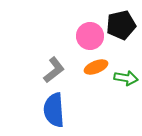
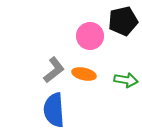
black pentagon: moved 2 px right, 4 px up
orange ellipse: moved 12 px left, 7 px down; rotated 35 degrees clockwise
green arrow: moved 2 px down
